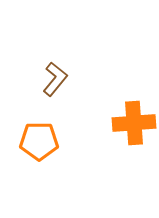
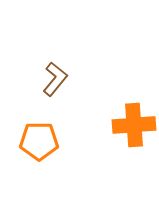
orange cross: moved 2 px down
